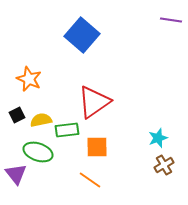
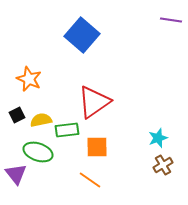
brown cross: moved 1 px left
